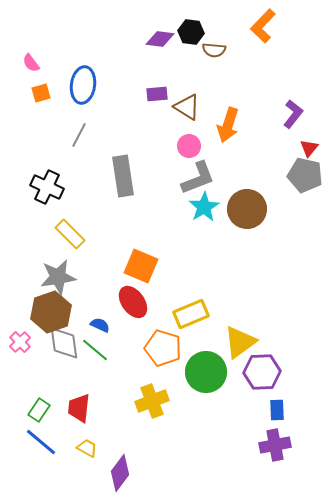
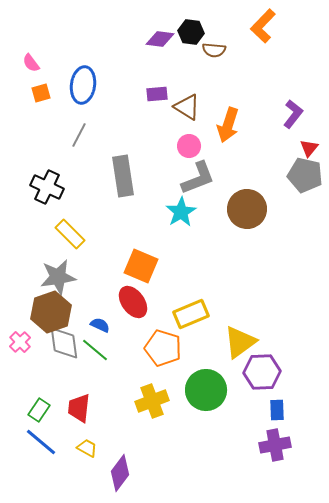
cyan star at (204, 207): moved 23 px left, 5 px down
green circle at (206, 372): moved 18 px down
